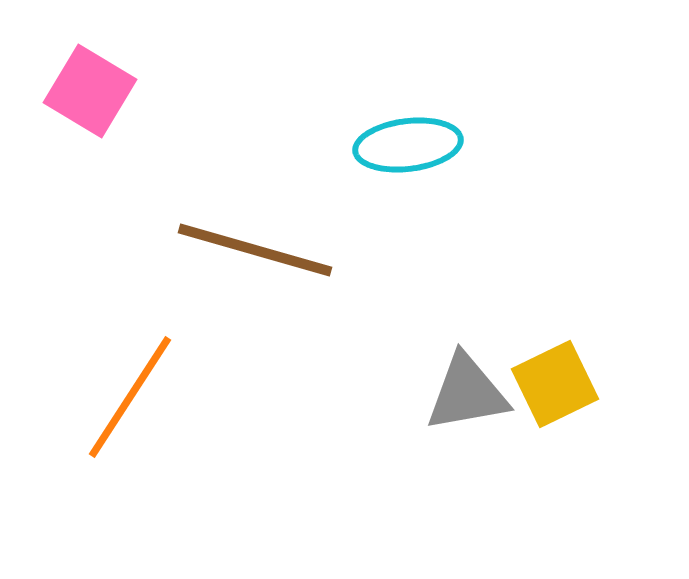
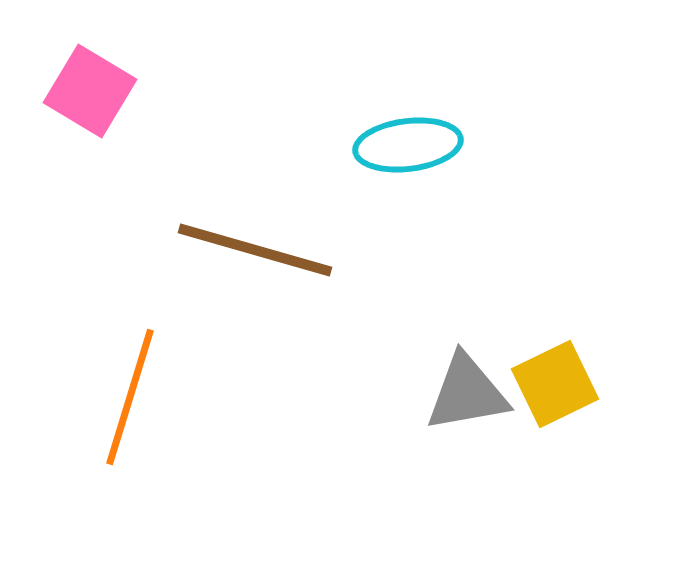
orange line: rotated 16 degrees counterclockwise
